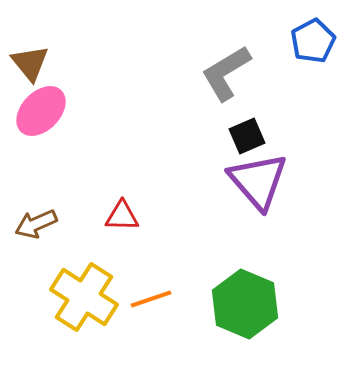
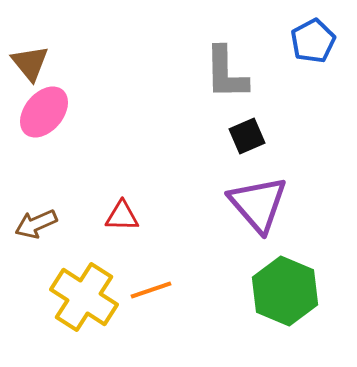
gray L-shape: rotated 60 degrees counterclockwise
pink ellipse: moved 3 px right, 1 px down; rotated 4 degrees counterclockwise
purple triangle: moved 23 px down
orange line: moved 9 px up
green hexagon: moved 40 px right, 13 px up
